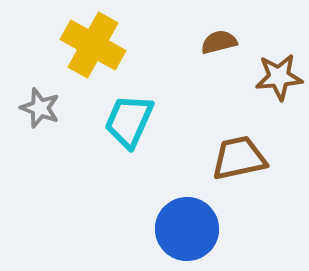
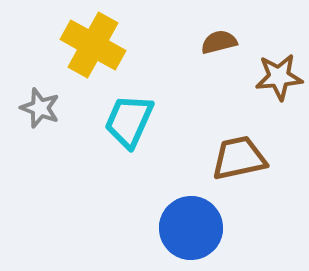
blue circle: moved 4 px right, 1 px up
